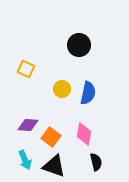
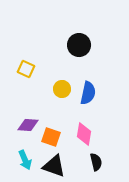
orange square: rotated 18 degrees counterclockwise
